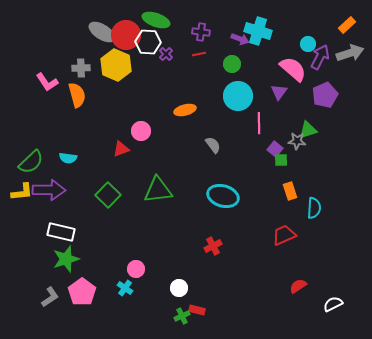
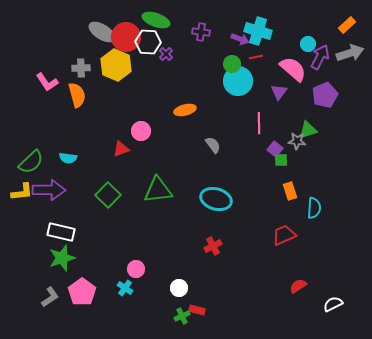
red circle at (126, 35): moved 2 px down
red line at (199, 54): moved 57 px right, 3 px down
cyan circle at (238, 96): moved 15 px up
cyan ellipse at (223, 196): moved 7 px left, 3 px down
green star at (66, 259): moved 4 px left, 1 px up
